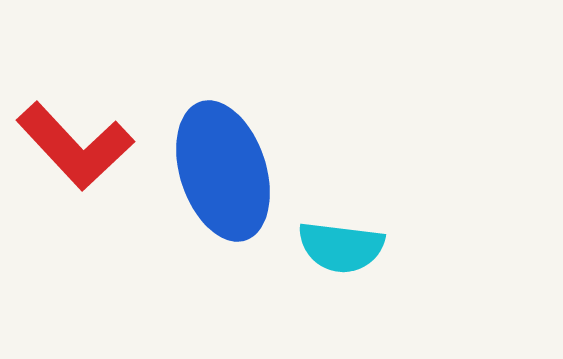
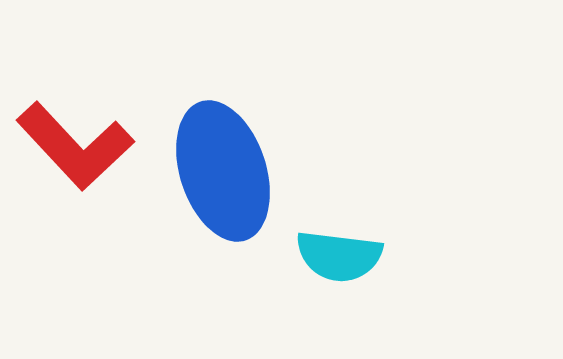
cyan semicircle: moved 2 px left, 9 px down
